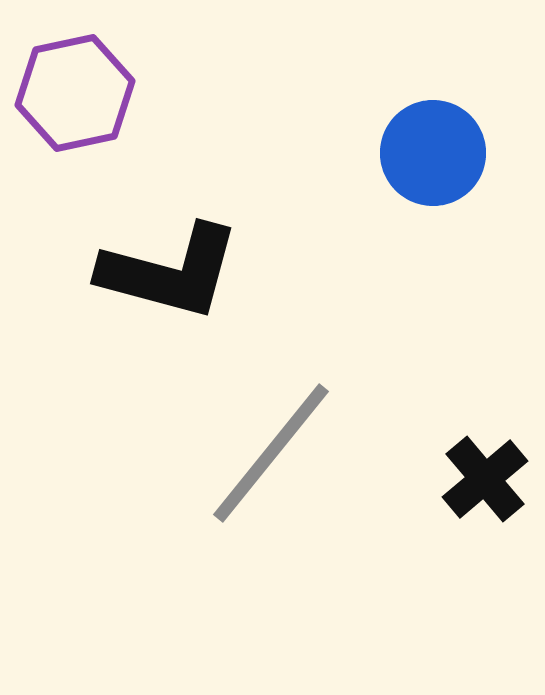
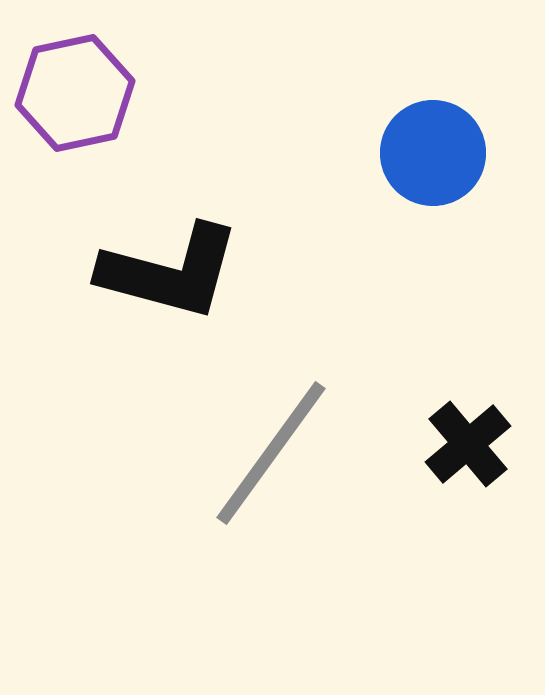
gray line: rotated 3 degrees counterclockwise
black cross: moved 17 px left, 35 px up
